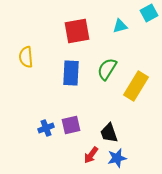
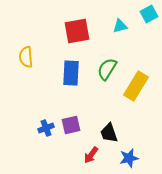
cyan square: moved 1 px down
blue star: moved 12 px right
